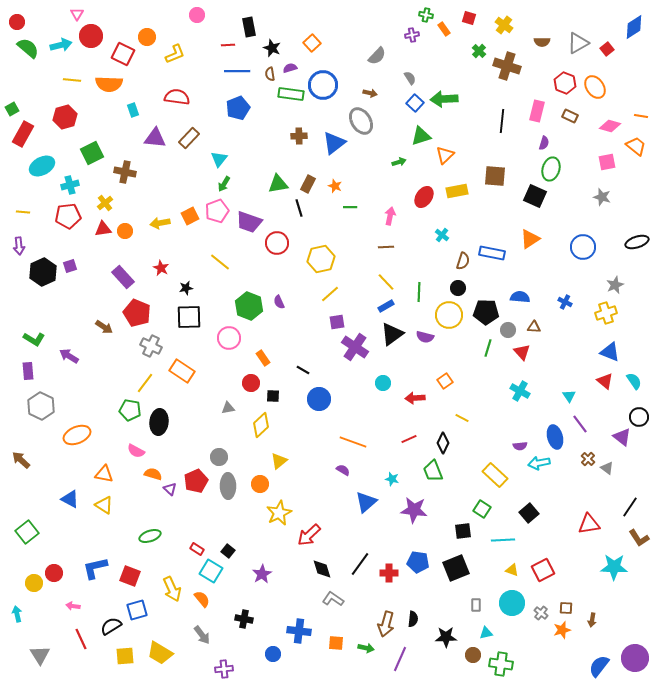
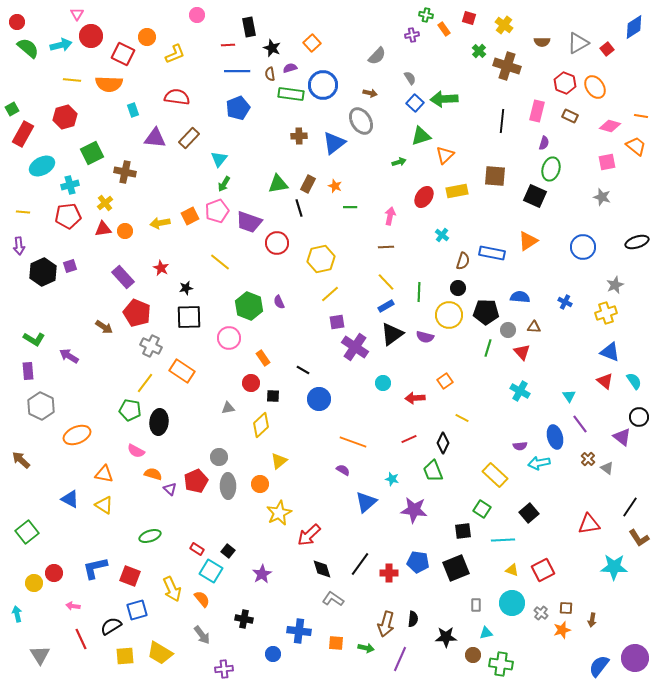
orange triangle at (530, 239): moved 2 px left, 2 px down
